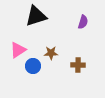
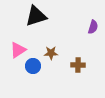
purple semicircle: moved 10 px right, 5 px down
